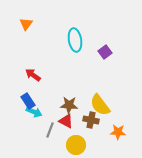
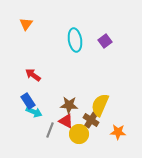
purple square: moved 11 px up
yellow semicircle: rotated 60 degrees clockwise
brown cross: rotated 21 degrees clockwise
yellow circle: moved 3 px right, 11 px up
